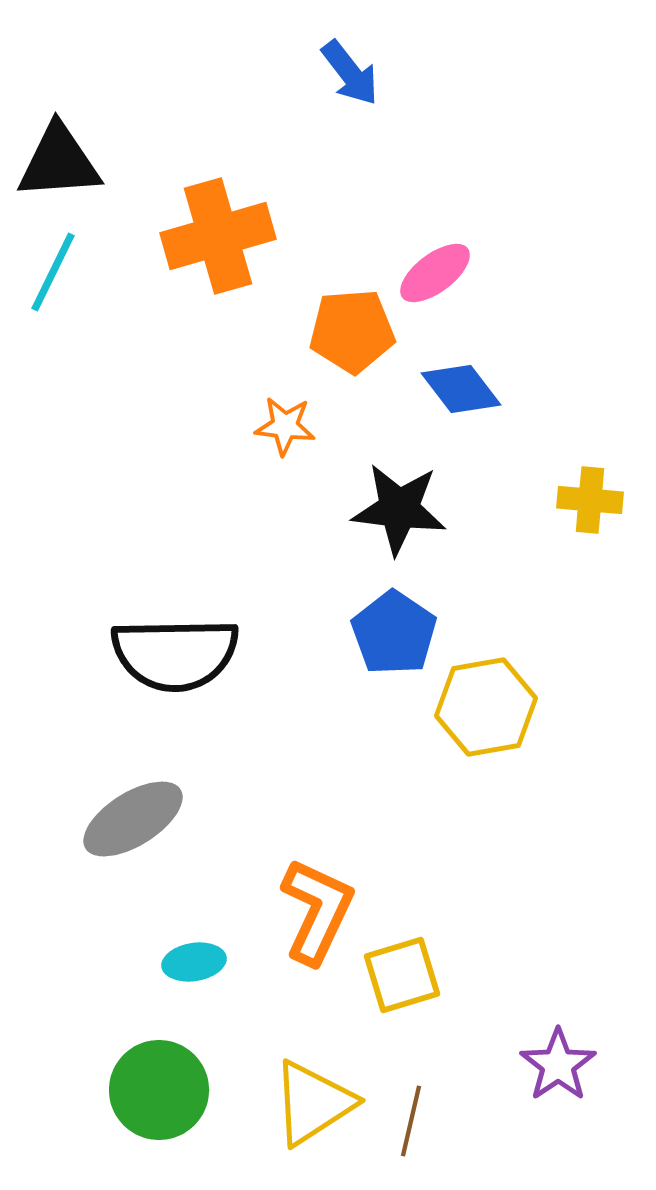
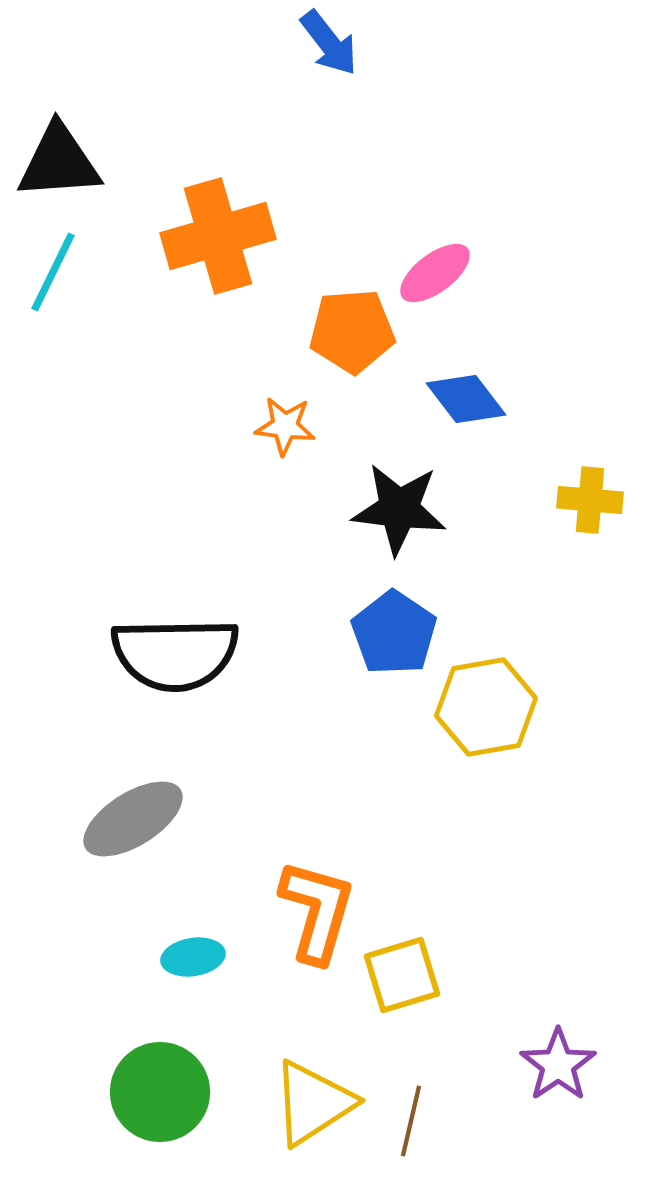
blue arrow: moved 21 px left, 30 px up
blue diamond: moved 5 px right, 10 px down
orange L-shape: rotated 9 degrees counterclockwise
cyan ellipse: moved 1 px left, 5 px up
green circle: moved 1 px right, 2 px down
